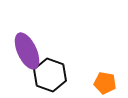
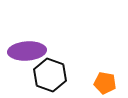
purple ellipse: rotated 69 degrees counterclockwise
